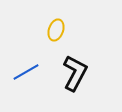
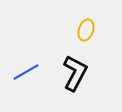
yellow ellipse: moved 30 px right
